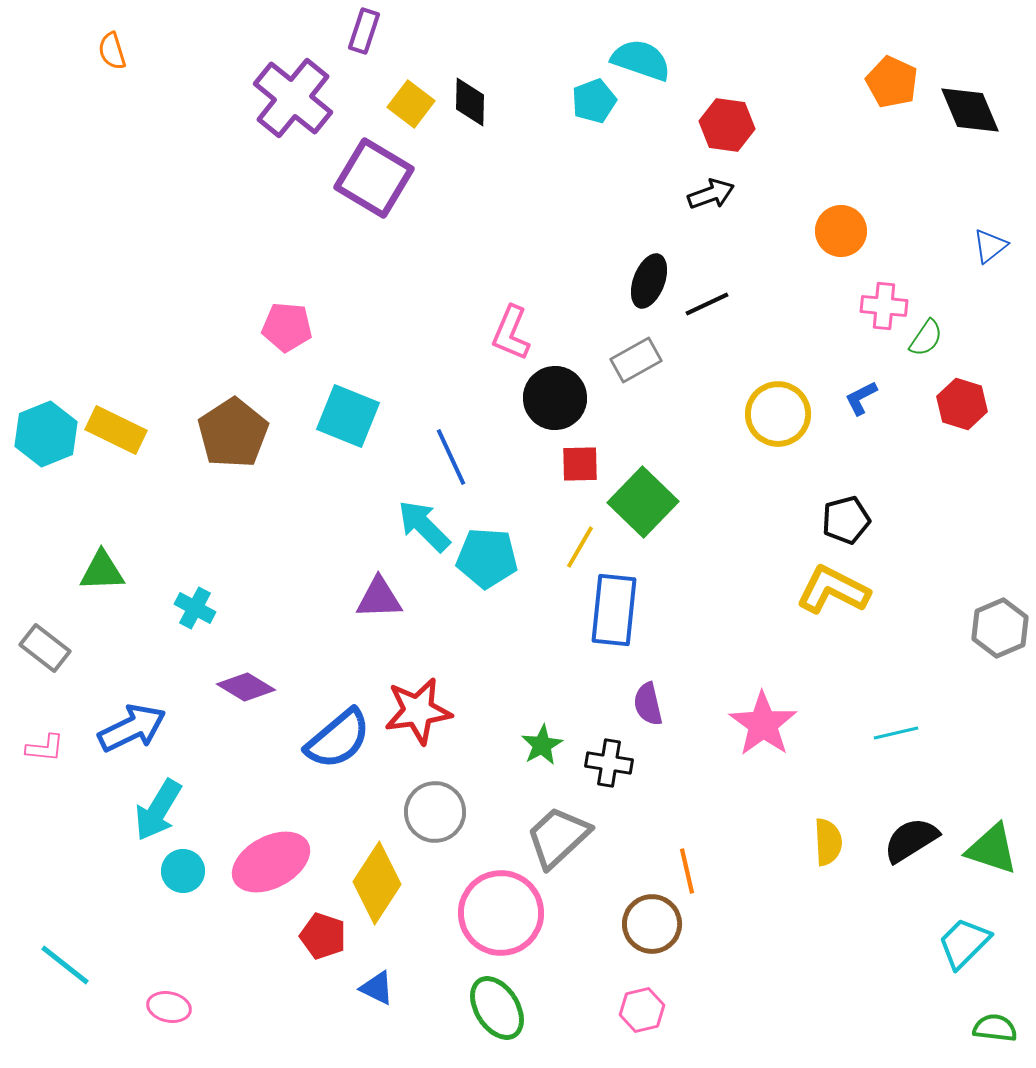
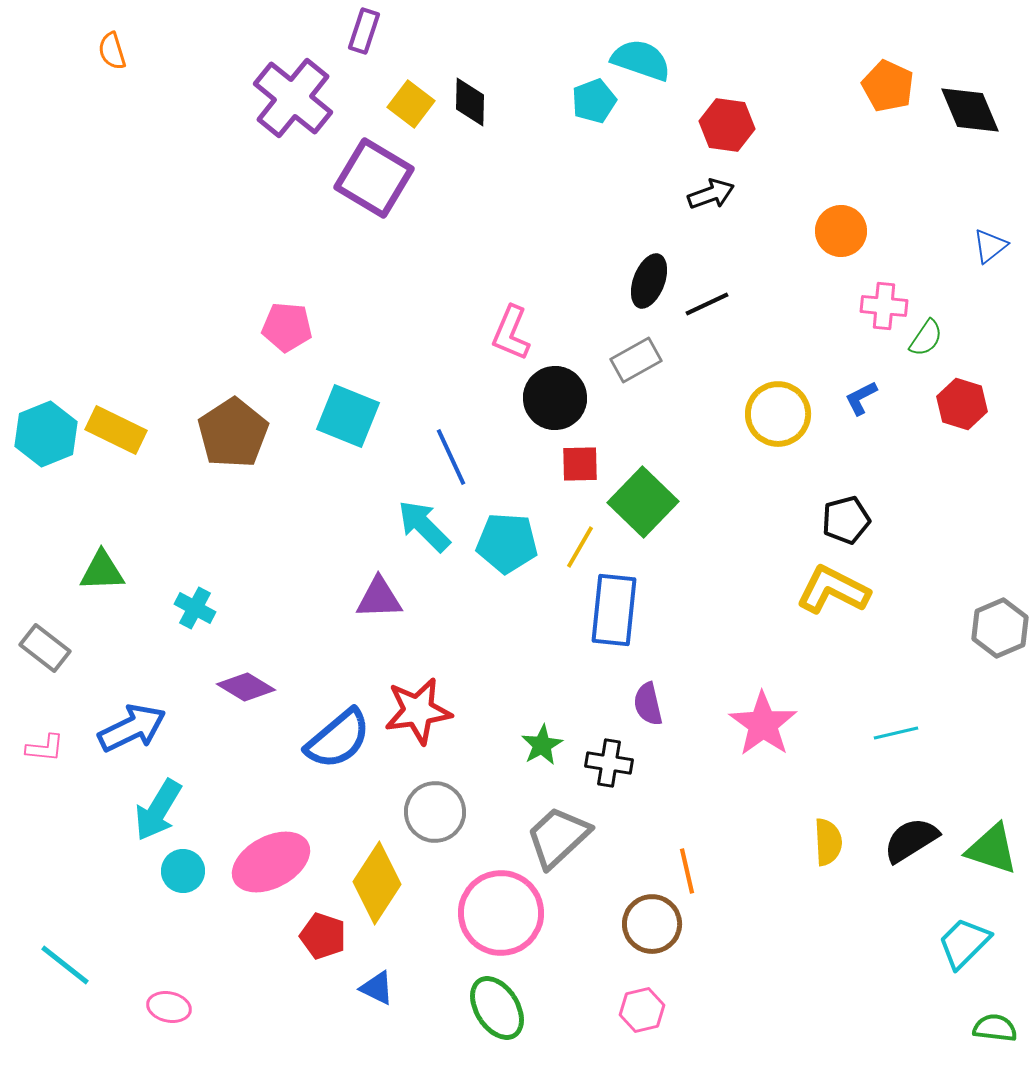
orange pentagon at (892, 82): moved 4 px left, 4 px down
cyan pentagon at (487, 558): moved 20 px right, 15 px up
